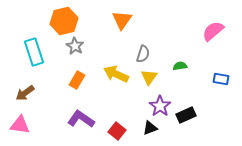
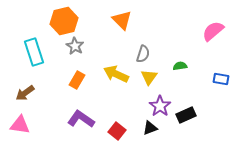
orange triangle: rotated 20 degrees counterclockwise
